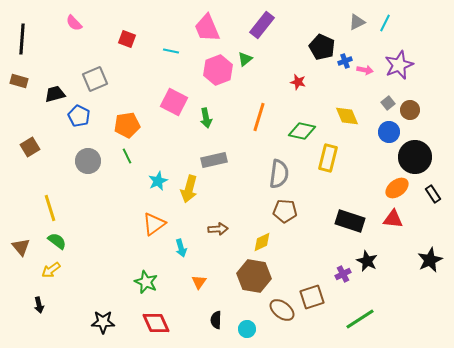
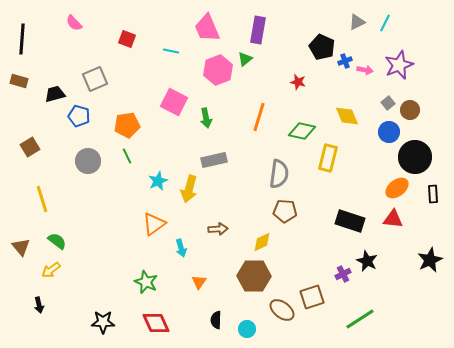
purple rectangle at (262, 25): moved 4 px left, 5 px down; rotated 28 degrees counterclockwise
blue pentagon at (79, 116): rotated 10 degrees counterclockwise
black rectangle at (433, 194): rotated 30 degrees clockwise
yellow line at (50, 208): moved 8 px left, 9 px up
brown hexagon at (254, 276): rotated 8 degrees counterclockwise
